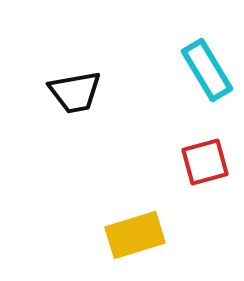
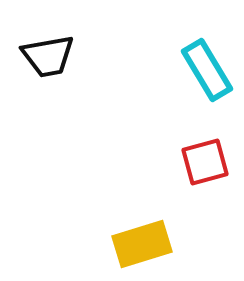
black trapezoid: moved 27 px left, 36 px up
yellow rectangle: moved 7 px right, 9 px down
